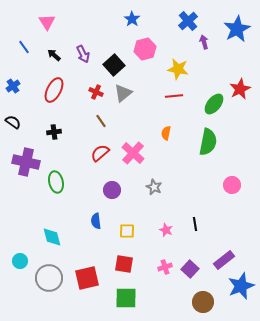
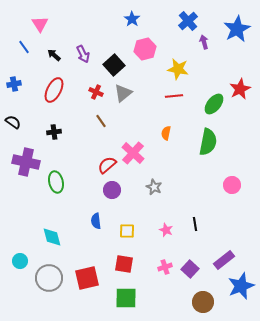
pink triangle at (47, 22): moved 7 px left, 2 px down
blue cross at (13, 86): moved 1 px right, 2 px up; rotated 24 degrees clockwise
red semicircle at (100, 153): moved 7 px right, 12 px down
